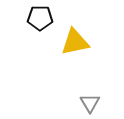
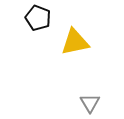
black pentagon: moved 2 px left; rotated 20 degrees clockwise
